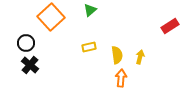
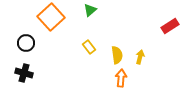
yellow rectangle: rotated 64 degrees clockwise
black cross: moved 6 px left, 8 px down; rotated 24 degrees counterclockwise
